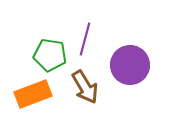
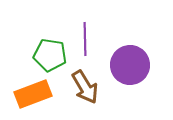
purple line: rotated 16 degrees counterclockwise
